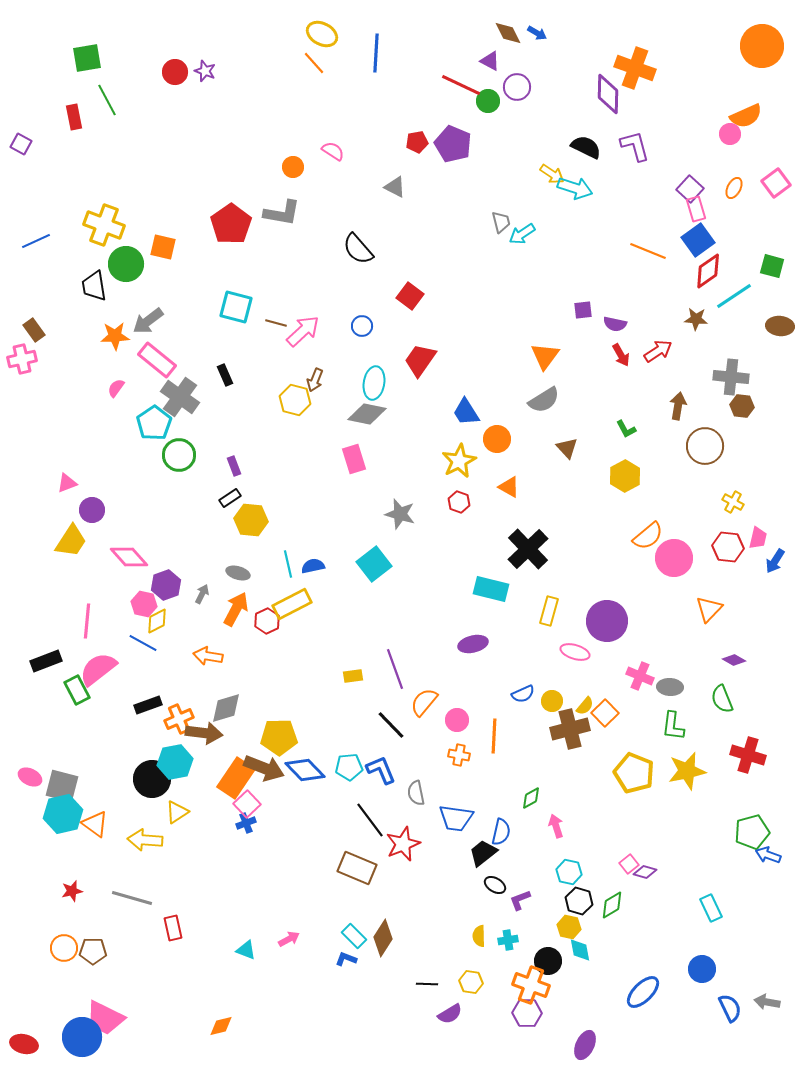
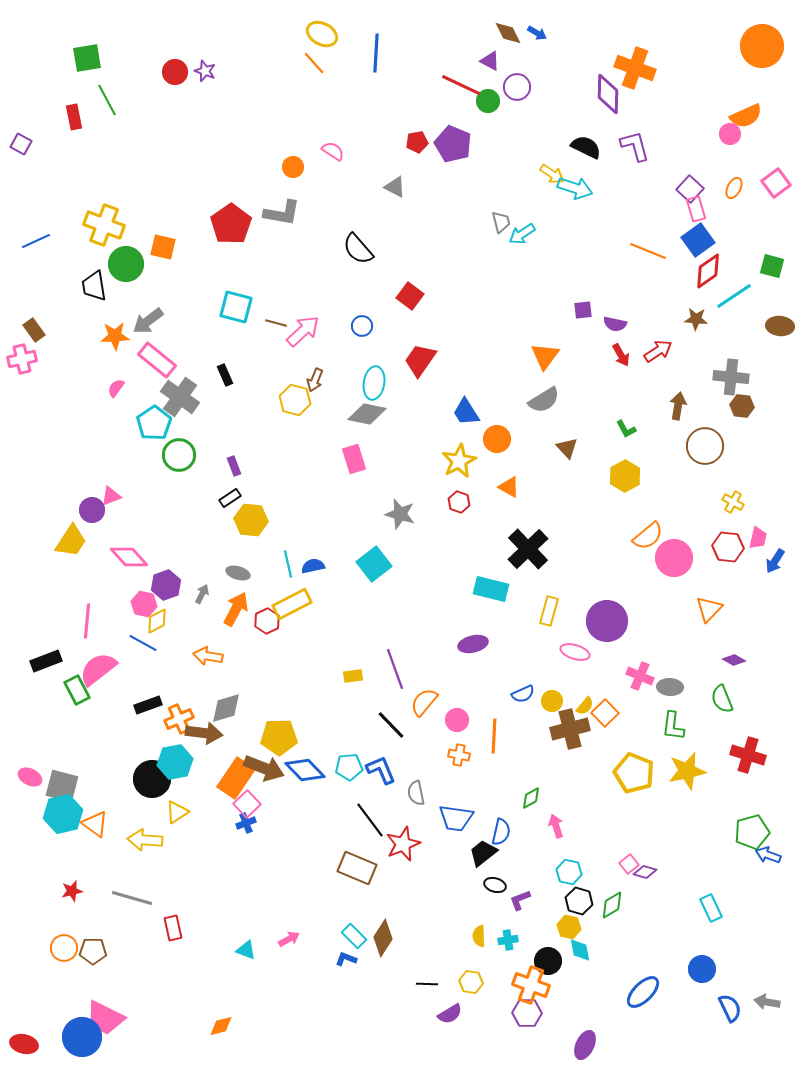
pink triangle at (67, 483): moved 44 px right, 13 px down
black ellipse at (495, 885): rotated 15 degrees counterclockwise
